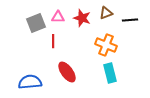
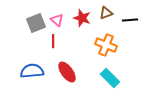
pink triangle: moved 1 px left, 3 px down; rotated 40 degrees clockwise
cyan rectangle: moved 5 px down; rotated 30 degrees counterclockwise
blue semicircle: moved 2 px right, 11 px up
